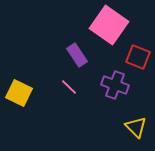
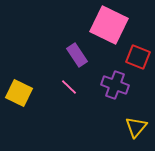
pink square: rotated 9 degrees counterclockwise
yellow triangle: rotated 25 degrees clockwise
